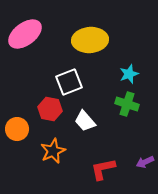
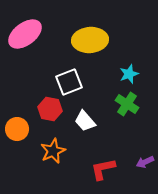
green cross: rotated 15 degrees clockwise
